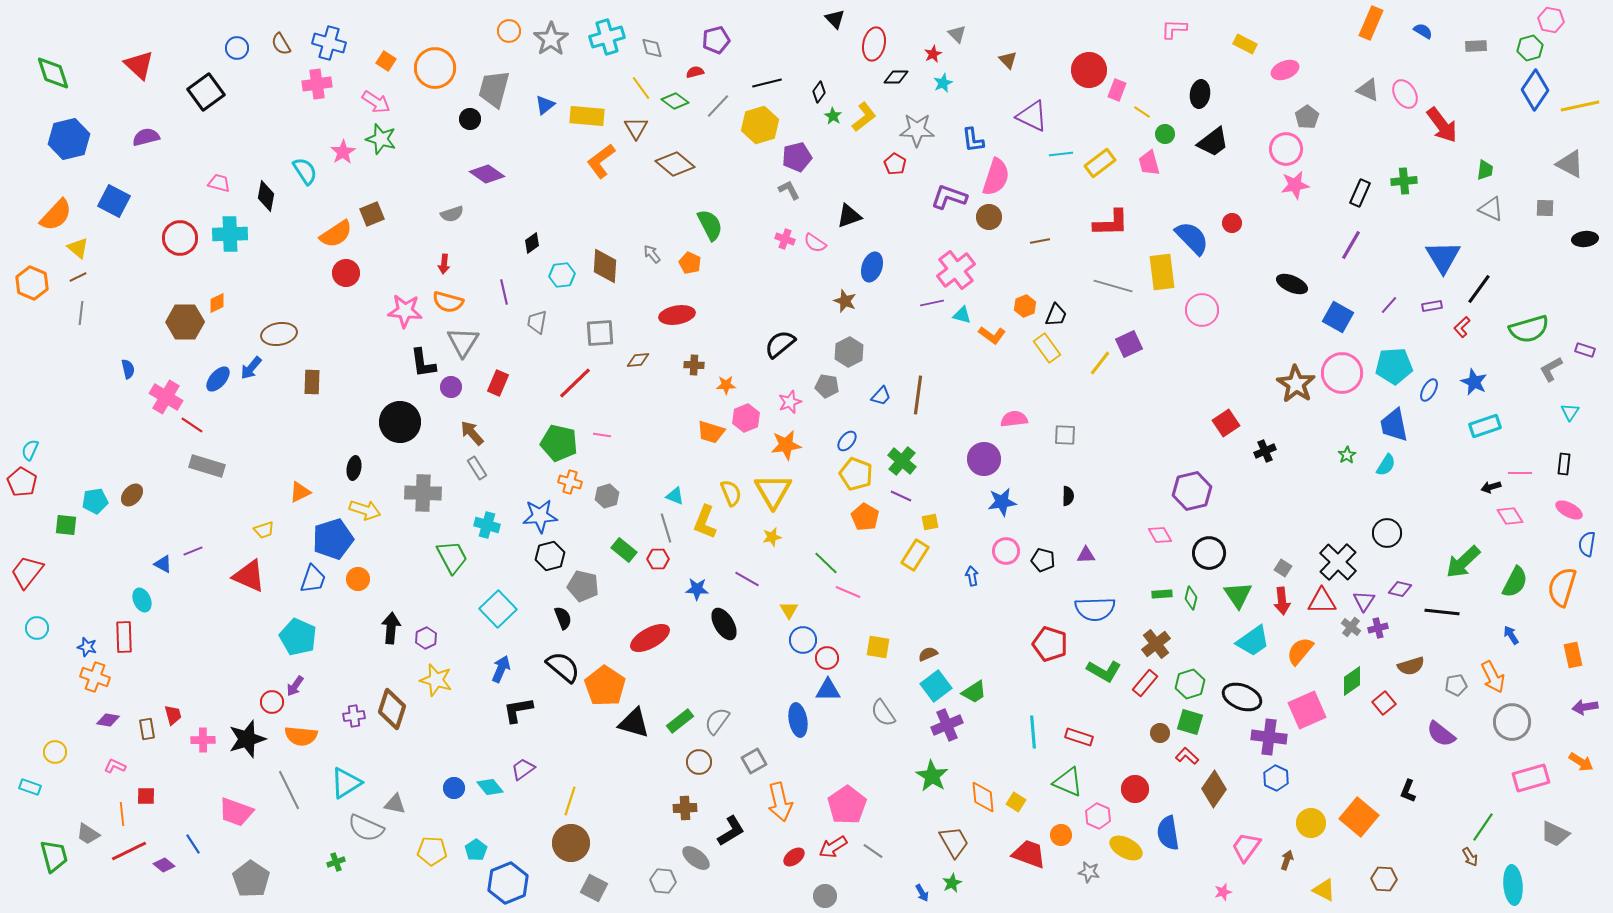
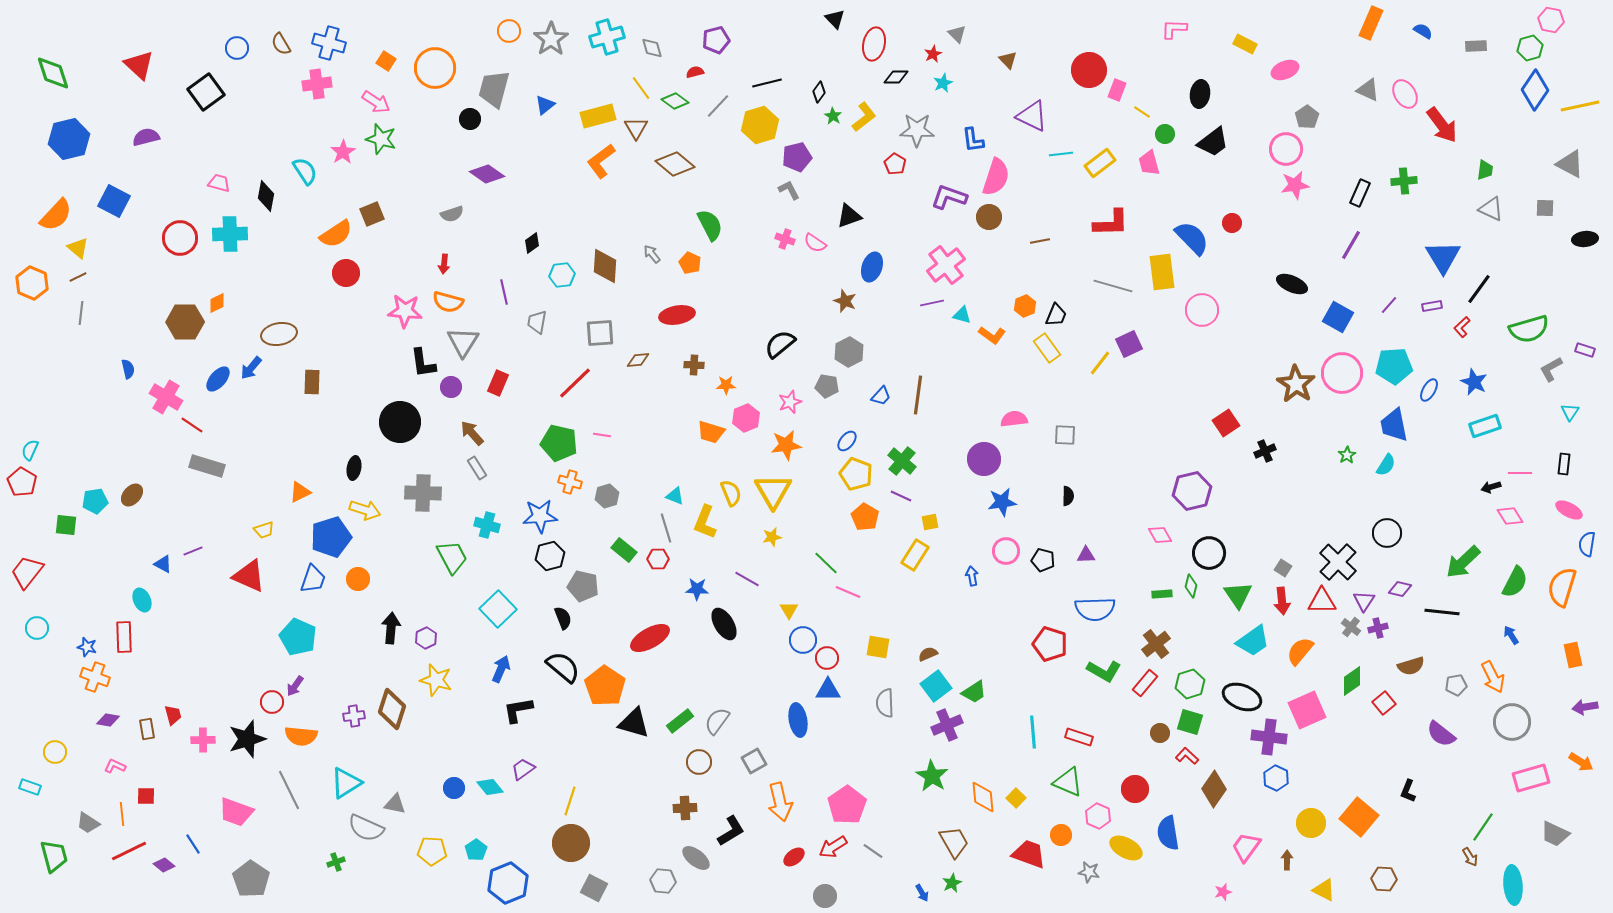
yellow rectangle at (587, 116): moved 11 px right; rotated 20 degrees counterclockwise
pink cross at (956, 270): moved 10 px left, 5 px up
blue pentagon at (333, 539): moved 2 px left, 2 px up
green diamond at (1191, 598): moved 12 px up
gray semicircle at (883, 713): moved 2 px right, 10 px up; rotated 32 degrees clockwise
yellow square at (1016, 802): moved 4 px up; rotated 12 degrees clockwise
gray trapezoid at (88, 834): moved 11 px up
brown arrow at (1287, 860): rotated 18 degrees counterclockwise
